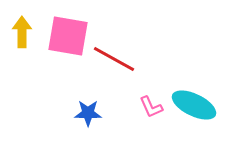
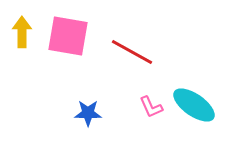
red line: moved 18 px right, 7 px up
cyan ellipse: rotated 9 degrees clockwise
